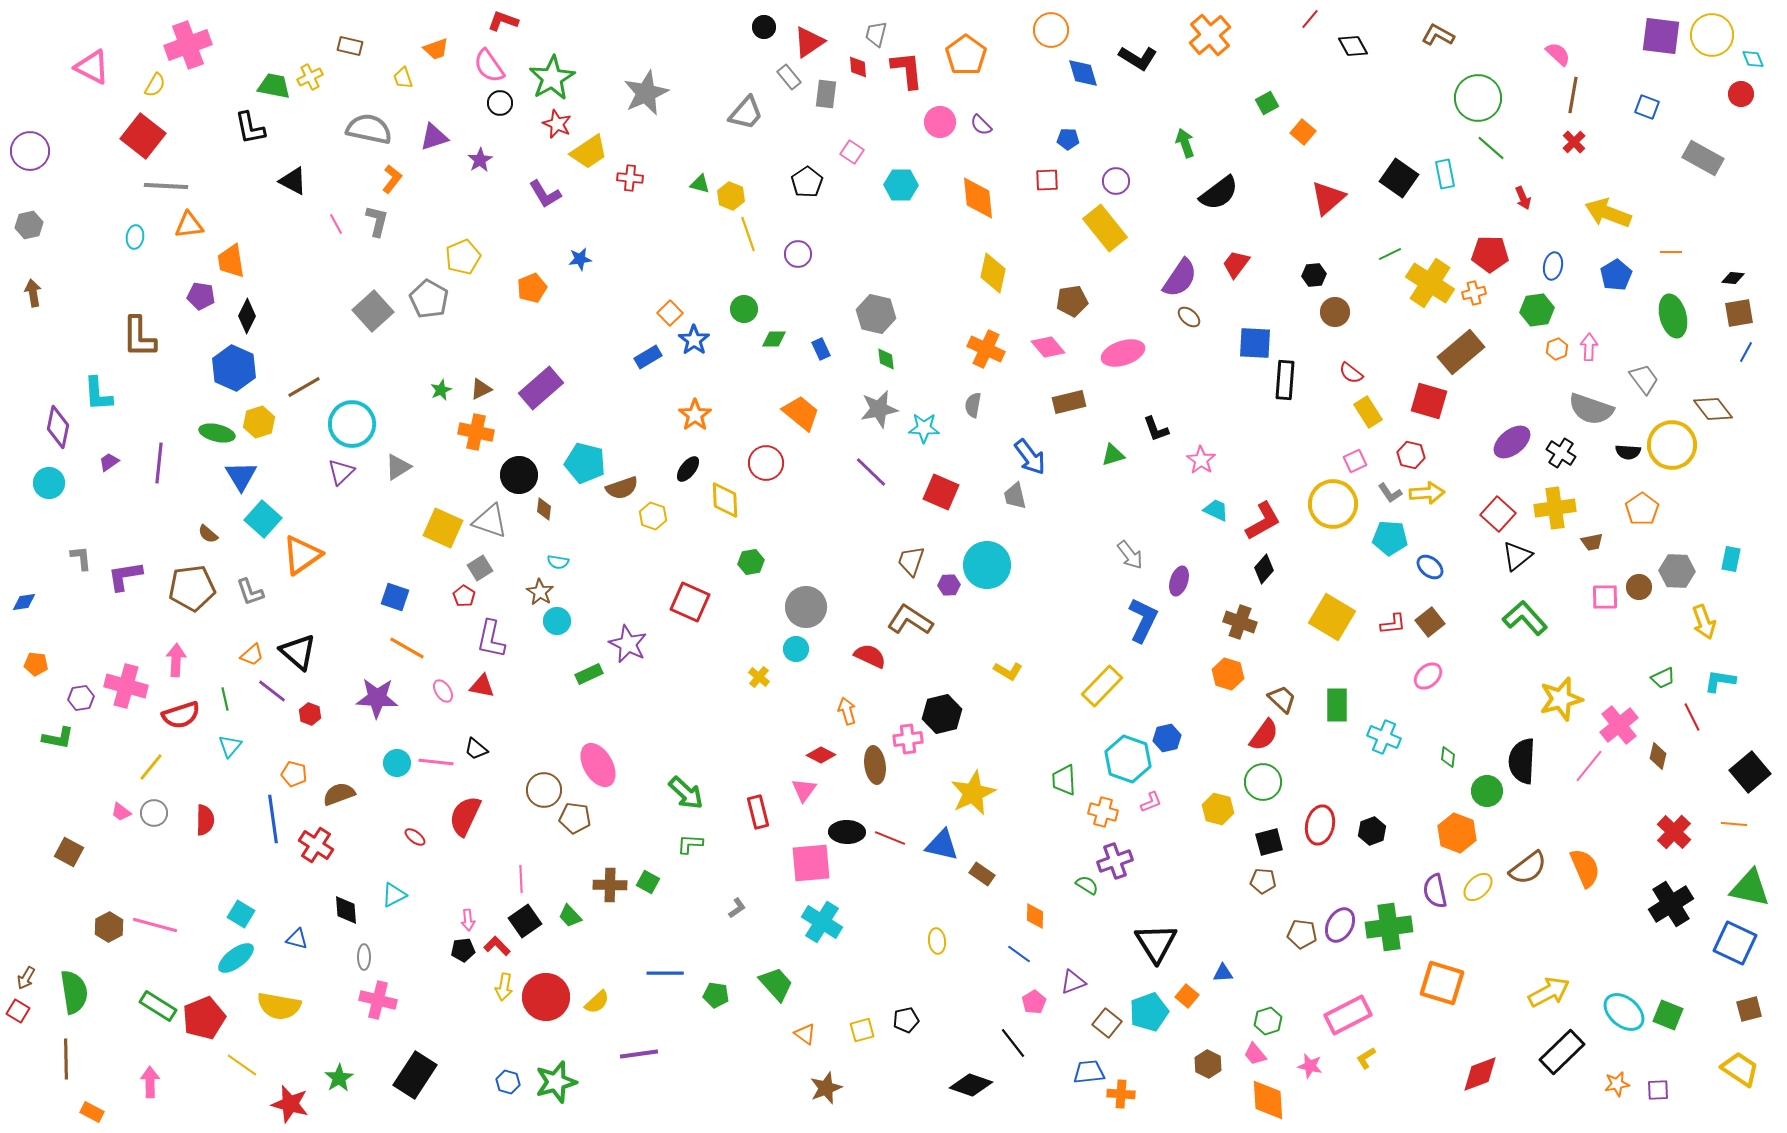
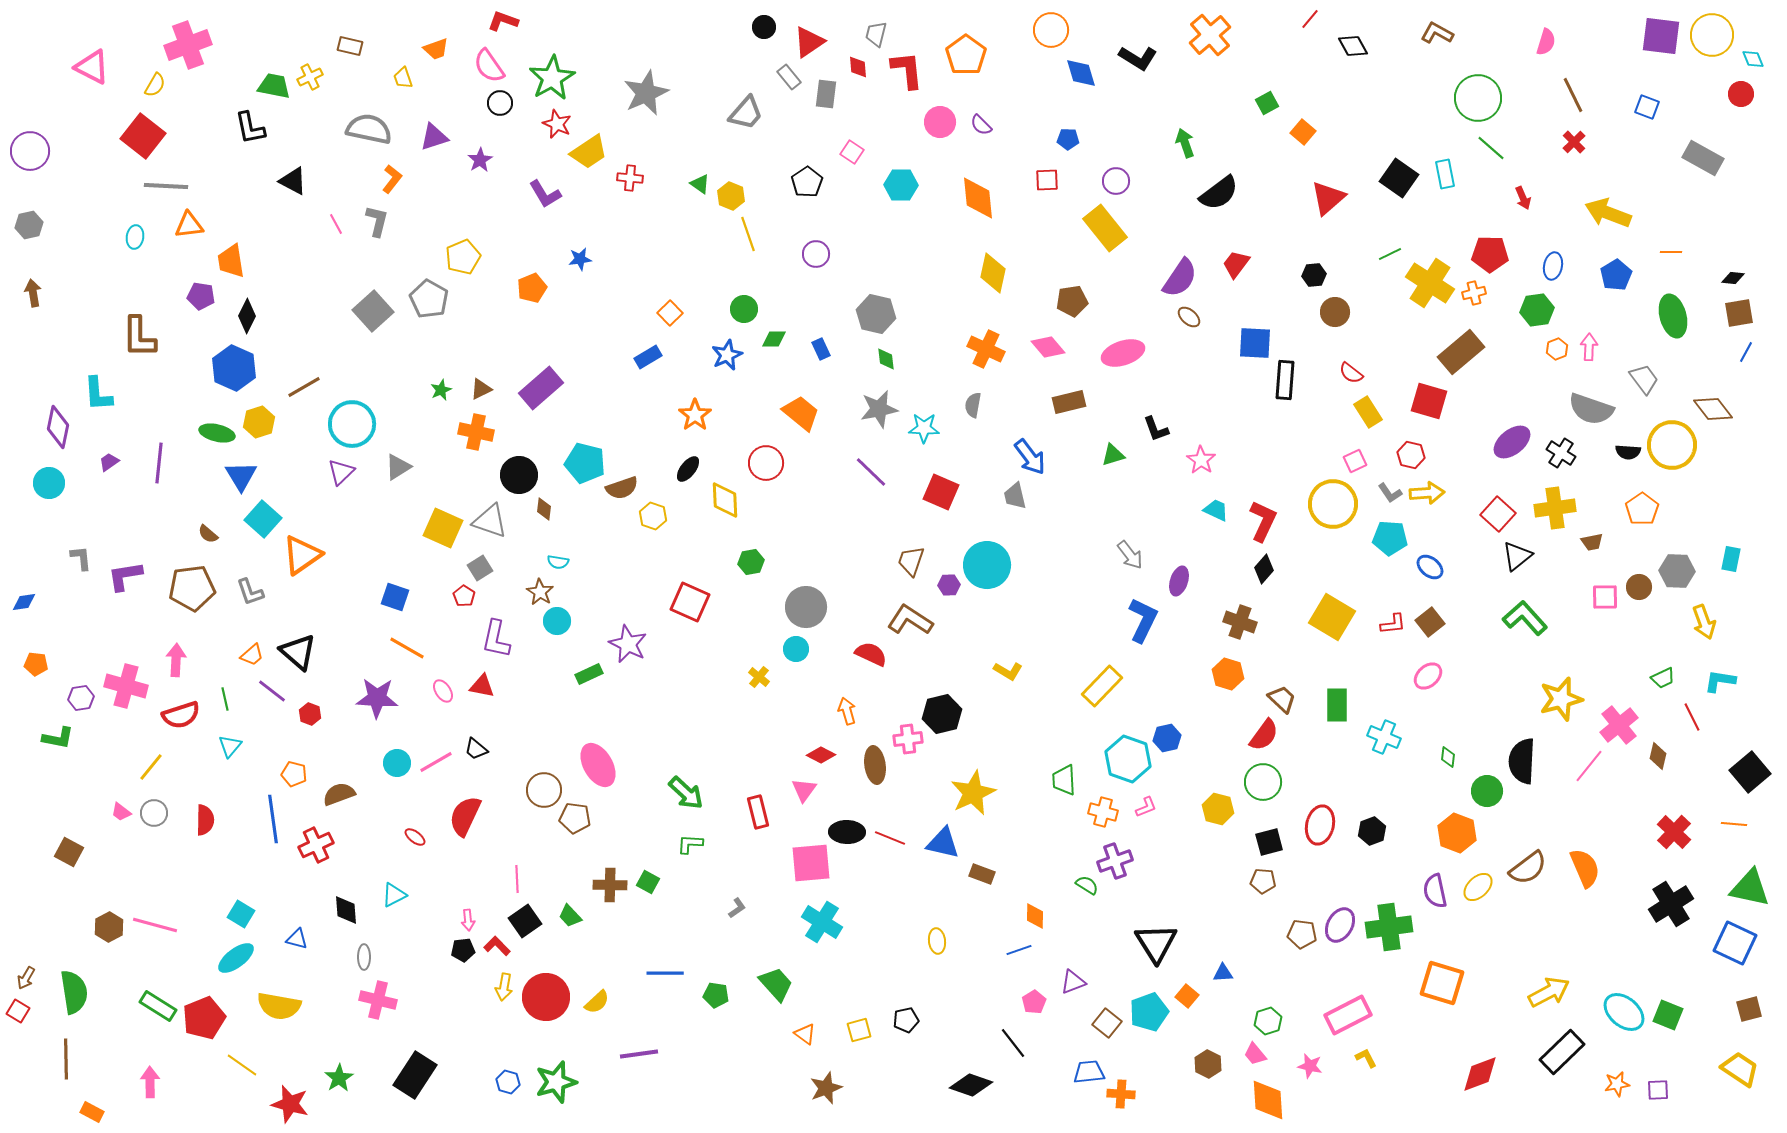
brown L-shape at (1438, 35): moved 1 px left, 2 px up
pink semicircle at (1558, 54): moved 12 px left, 12 px up; rotated 64 degrees clockwise
blue diamond at (1083, 73): moved 2 px left
brown line at (1573, 95): rotated 36 degrees counterclockwise
green triangle at (700, 184): rotated 20 degrees clockwise
purple circle at (798, 254): moved 18 px right
blue star at (694, 340): moved 33 px right, 15 px down; rotated 12 degrees clockwise
red L-shape at (1263, 521): rotated 36 degrees counterclockwise
purple L-shape at (491, 639): moved 5 px right
red semicircle at (870, 656): moved 1 px right, 2 px up
pink line at (436, 762): rotated 36 degrees counterclockwise
pink L-shape at (1151, 802): moved 5 px left, 5 px down
red cross at (316, 845): rotated 32 degrees clockwise
blue triangle at (942, 845): moved 1 px right, 2 px up
brown rectangle at (982, 874): rotated 15 degrees counterclockwise
pink line at (521, 879): moved 4 px left
blue line at (1019, 954): moved 4 px up; rotated 55 degrees counterclockwise
yellow square at (862, 1030): moved 3 px left
yellow L-shape at (1366, 1058): rotated 95 degrees clockwise
